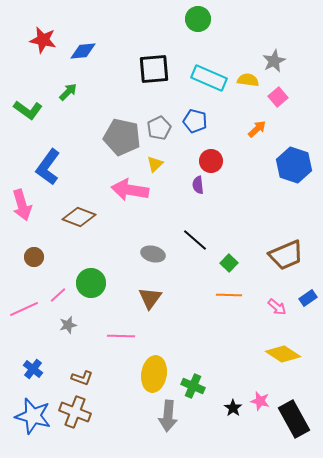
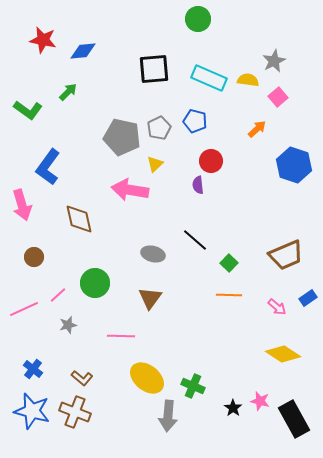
brown diamond at (79, 217): moved 2 px down; rotated 56 degrees clockwise
green circle at (91, 283): moved 4 px right
yellow ellipse at (154, 374): moved 7 px left, 4 px down; rotated 60 degrees counterclockwise
brown L-shape at (82, 378): rotated 20 degrees clockwise
blue star at (33, 416): moved 1 px left, 5 px up
